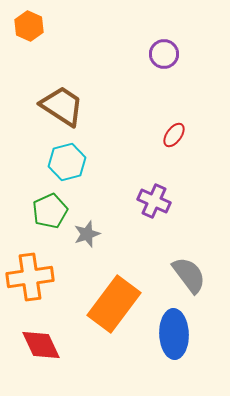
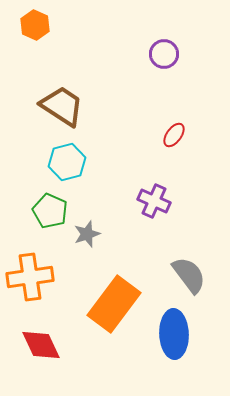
orange hexagon: moved 6 px right, 1 px up
green pentagon: rotated 24 degrees counterclockwise
